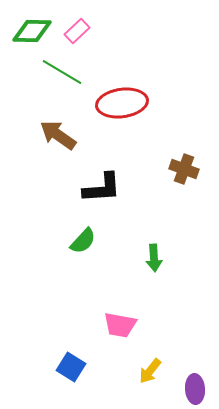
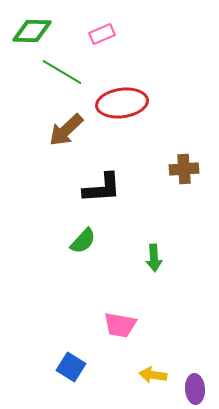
pink rectangle: moved 25 px right, 3 px down; rotated 20 degrees clockwise
brown arrow: moved 8 px right, 5 px up; rotated 78 degrees counterclockwise
brown cross: rotated 24 degrees counterclockwise
yellow arrow: moved 3 px right, 4 px down; rotated 60 degrees clockwise
